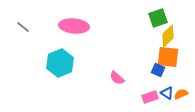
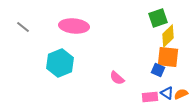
pink rectangle: rotated 14 degrees clockwise
